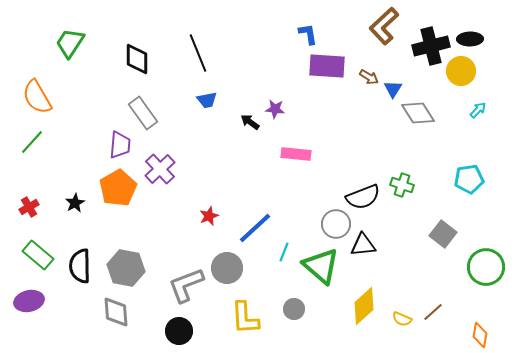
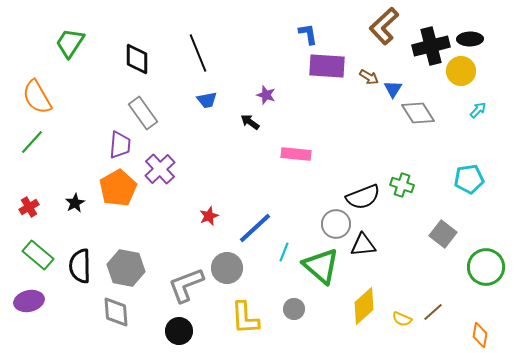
purple star at (275, 109): moved 9 px left, 14 px up; rotated 12 degrees clockwise
